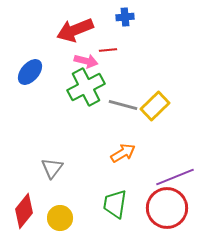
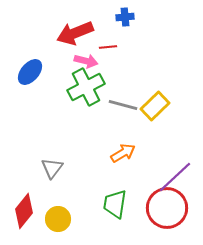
red arrow: moved 3 px down
red line: moved 3 px up
purple line: rotated 21 degrees counterclockwise
yellow circle: moved 2 px left, 1 px down
